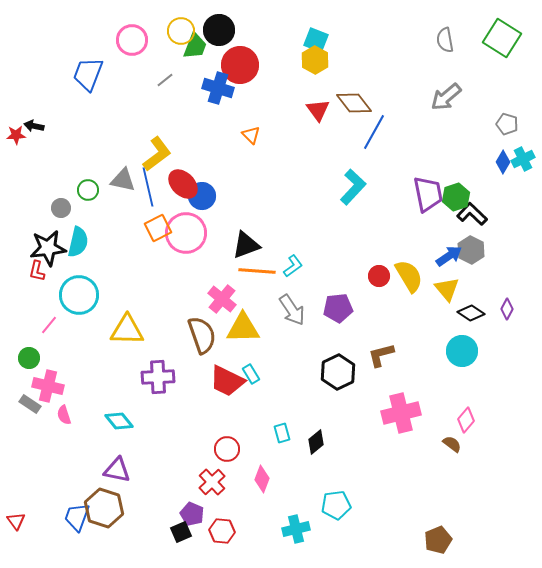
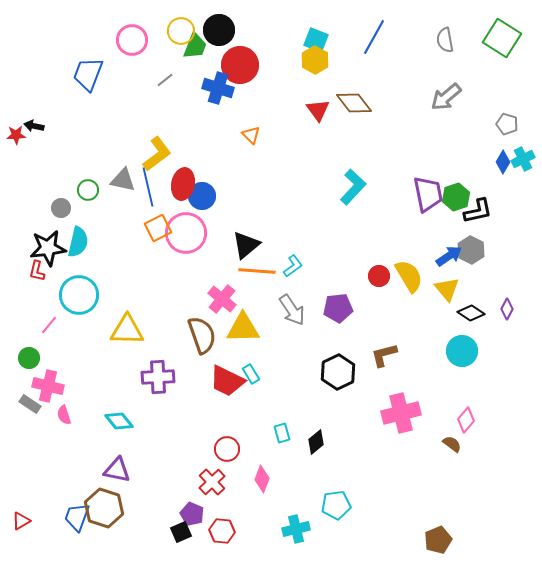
blue line at (374, 132): moved 95 px up
red ellipse at (183, 184): rotated 56 degrees clockwise
black L-shape at (472, 214): moved 6 px right, 3 px up; rotated 124 degrees clockwise
black triangle at (246, 245): rotated 20 degrees counterclockwise
brown L-shape at (381, 355): moved 3 px right
red triangle at (16, 521): moved 5 px right; rotated 36 degrees clockwise
